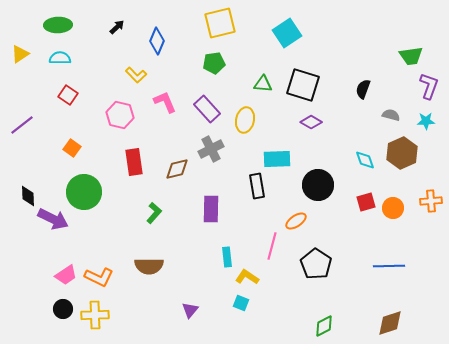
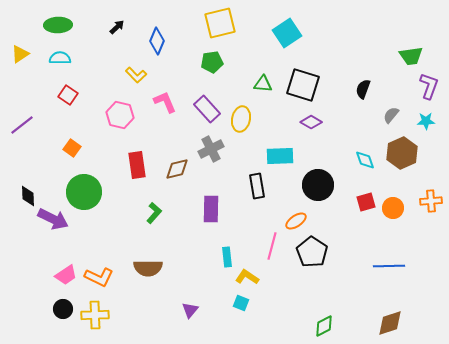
green pentagon at (214, 63): moved 2 px left, 1 px up
gray semicircle at (391, 115): rotated 66 degrees counterclockwise
yellow ellipse at (245, 120): moved 4 px left, 1 px up
cyan rectangle at (277, 159): moved 3 px right, 3 px up
red rectangle at (134, 162): moved 3 px right, 3 px down
black pentagon at (316, 264): moved 4 px left, 12 px up
brown semicircle at (149, 266): moved 1 px left, 2 px down
